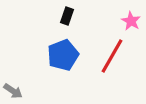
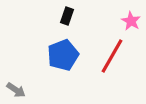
gray arrow: moved 3 px right, 1 px up
